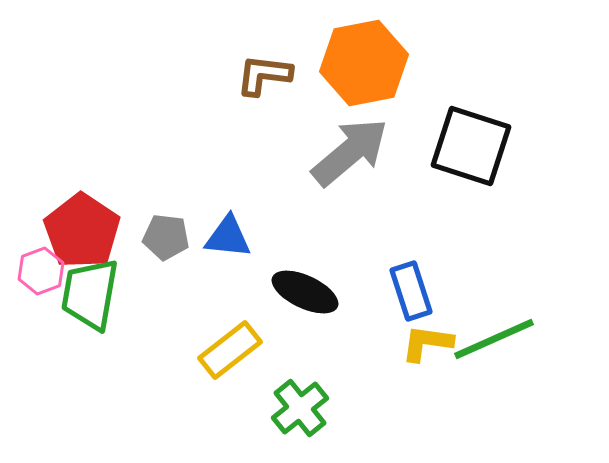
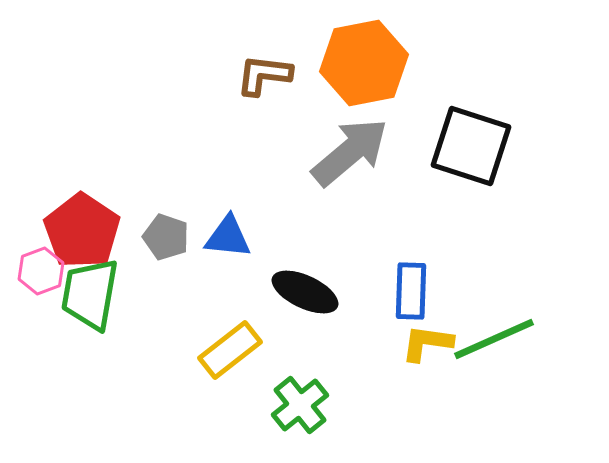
gray pentagon: rotated 12 degrees clockwise
blue rectangle: rotated 20 degrees clockwise
green cross: moved 3 px up
